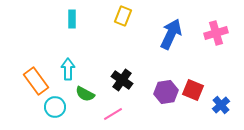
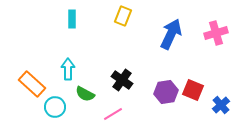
orange rectangle: moved 4 px left, 3 px down; rotated 12 degrees counterclockwise
